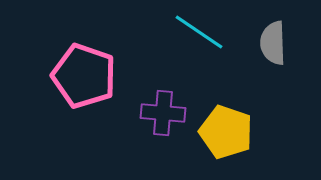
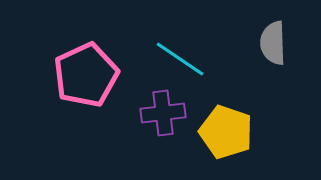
cyan line: moved 19 px left, 27 px down
pink pentagon: moved 2 px right, 1 px up; rotated 28 degrees clockwise
purple cross: rotated 12 degrees counterclockwise
